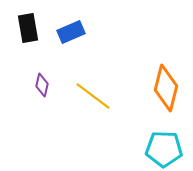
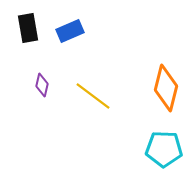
blue rectangle: moved 1 px left, 1 px up
